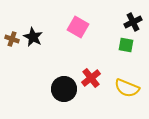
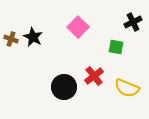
pink square: rotated 15 degrees clockwise
brown cross: moved 1 px left
green square: moved 10 px left, 2 px down
red cross: moved 3 px right, 2 px up
black circle: moved 2 px up
